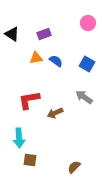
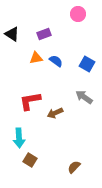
pink circle: moved 10 px left, 9 px up
red L-shape: moved 1 px right, 1 px down
brown square: rotated 24 degrees clockwise
